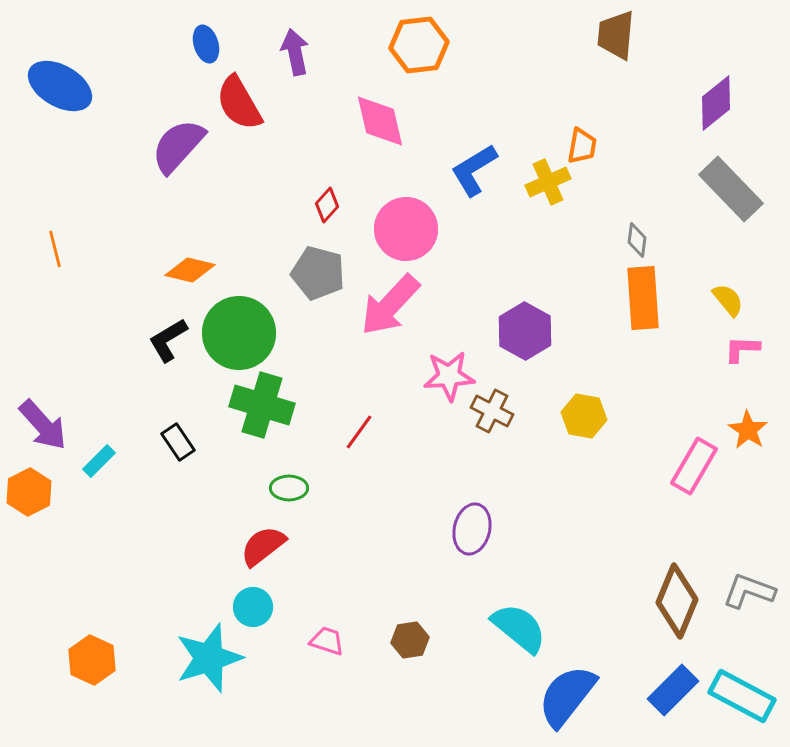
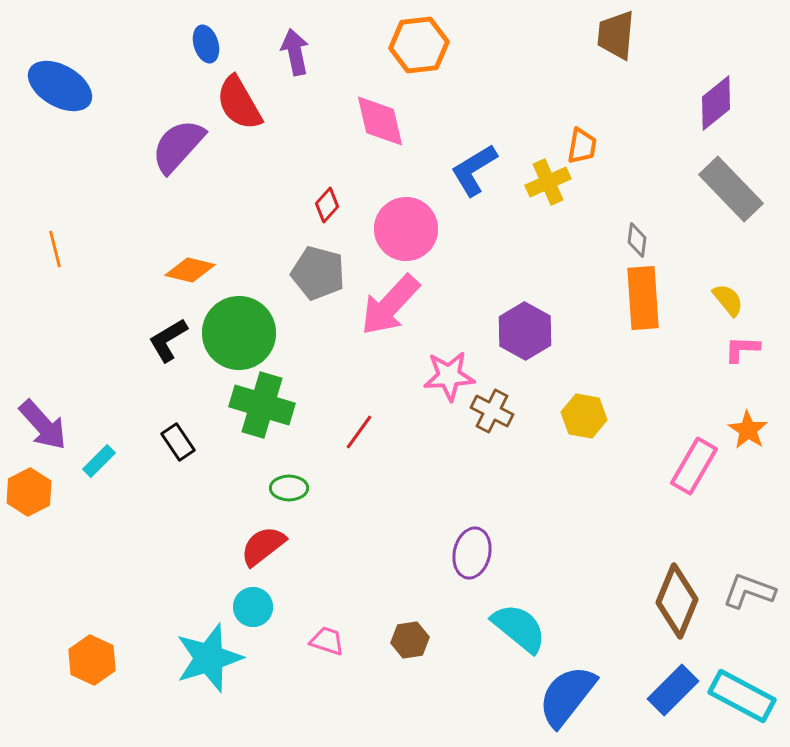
purple ellipse at (472, 529): moved 24 px down
